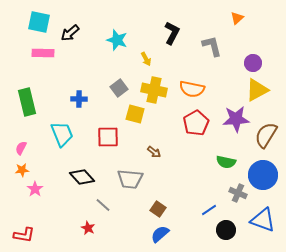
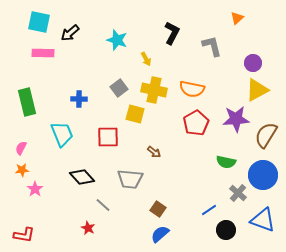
gray cross: rotated 18 degrees clockwise
